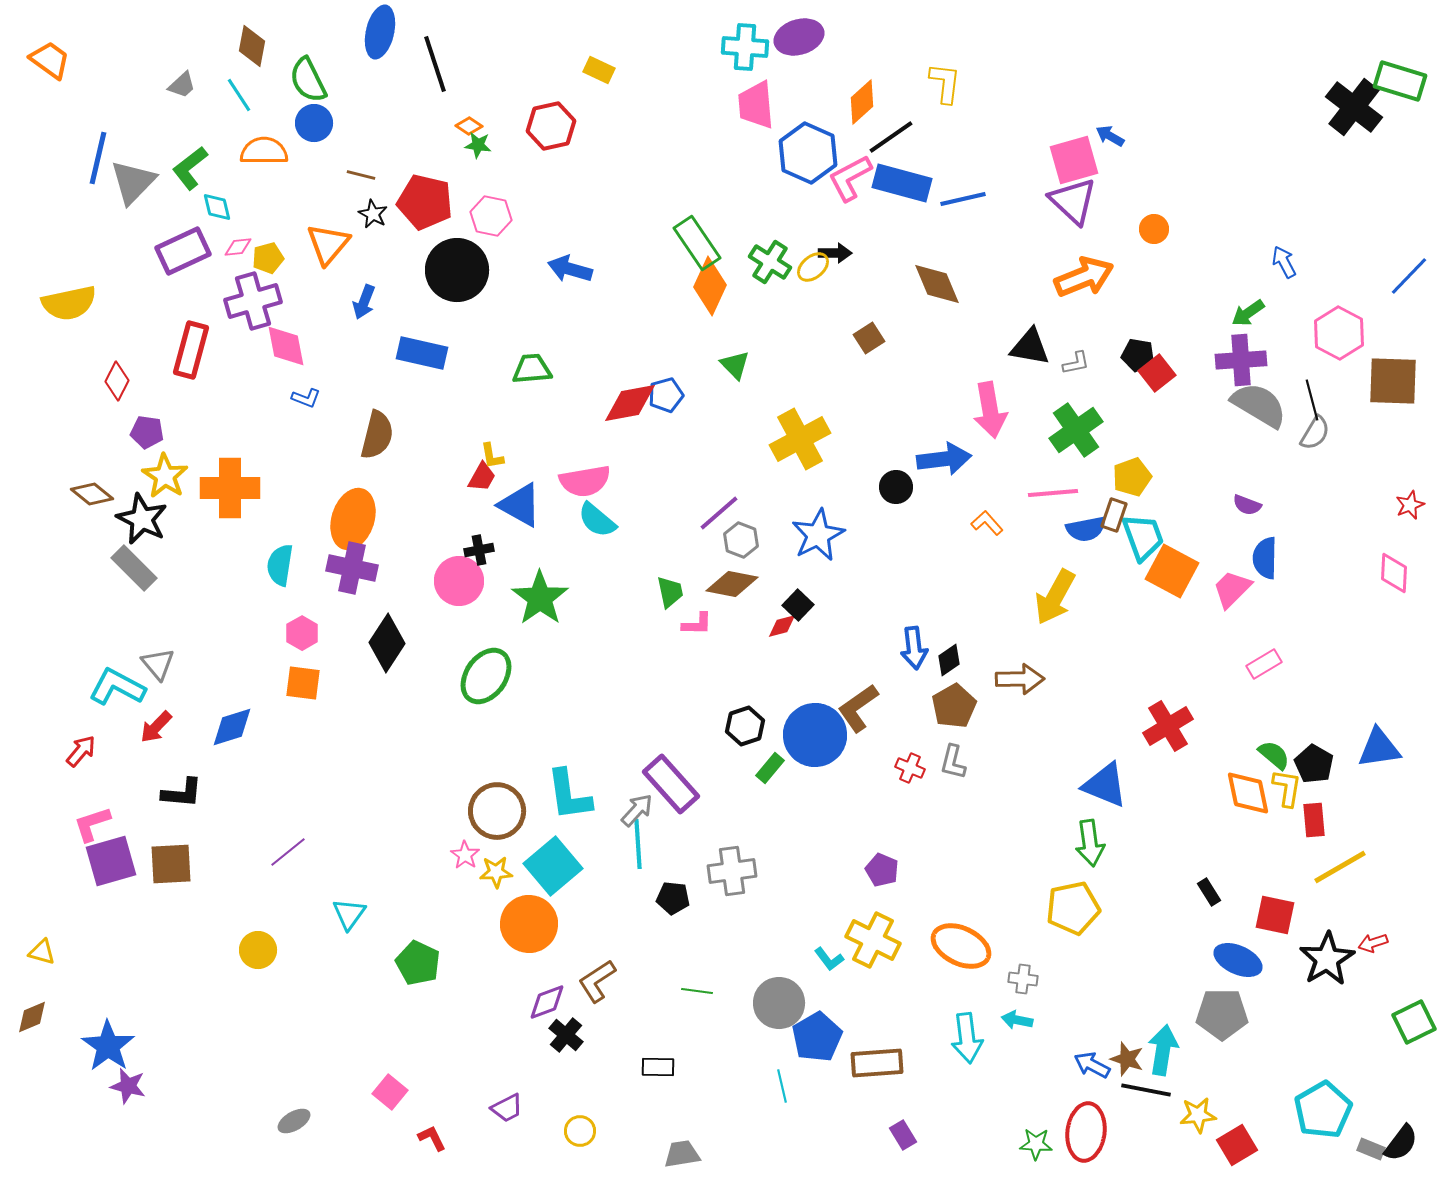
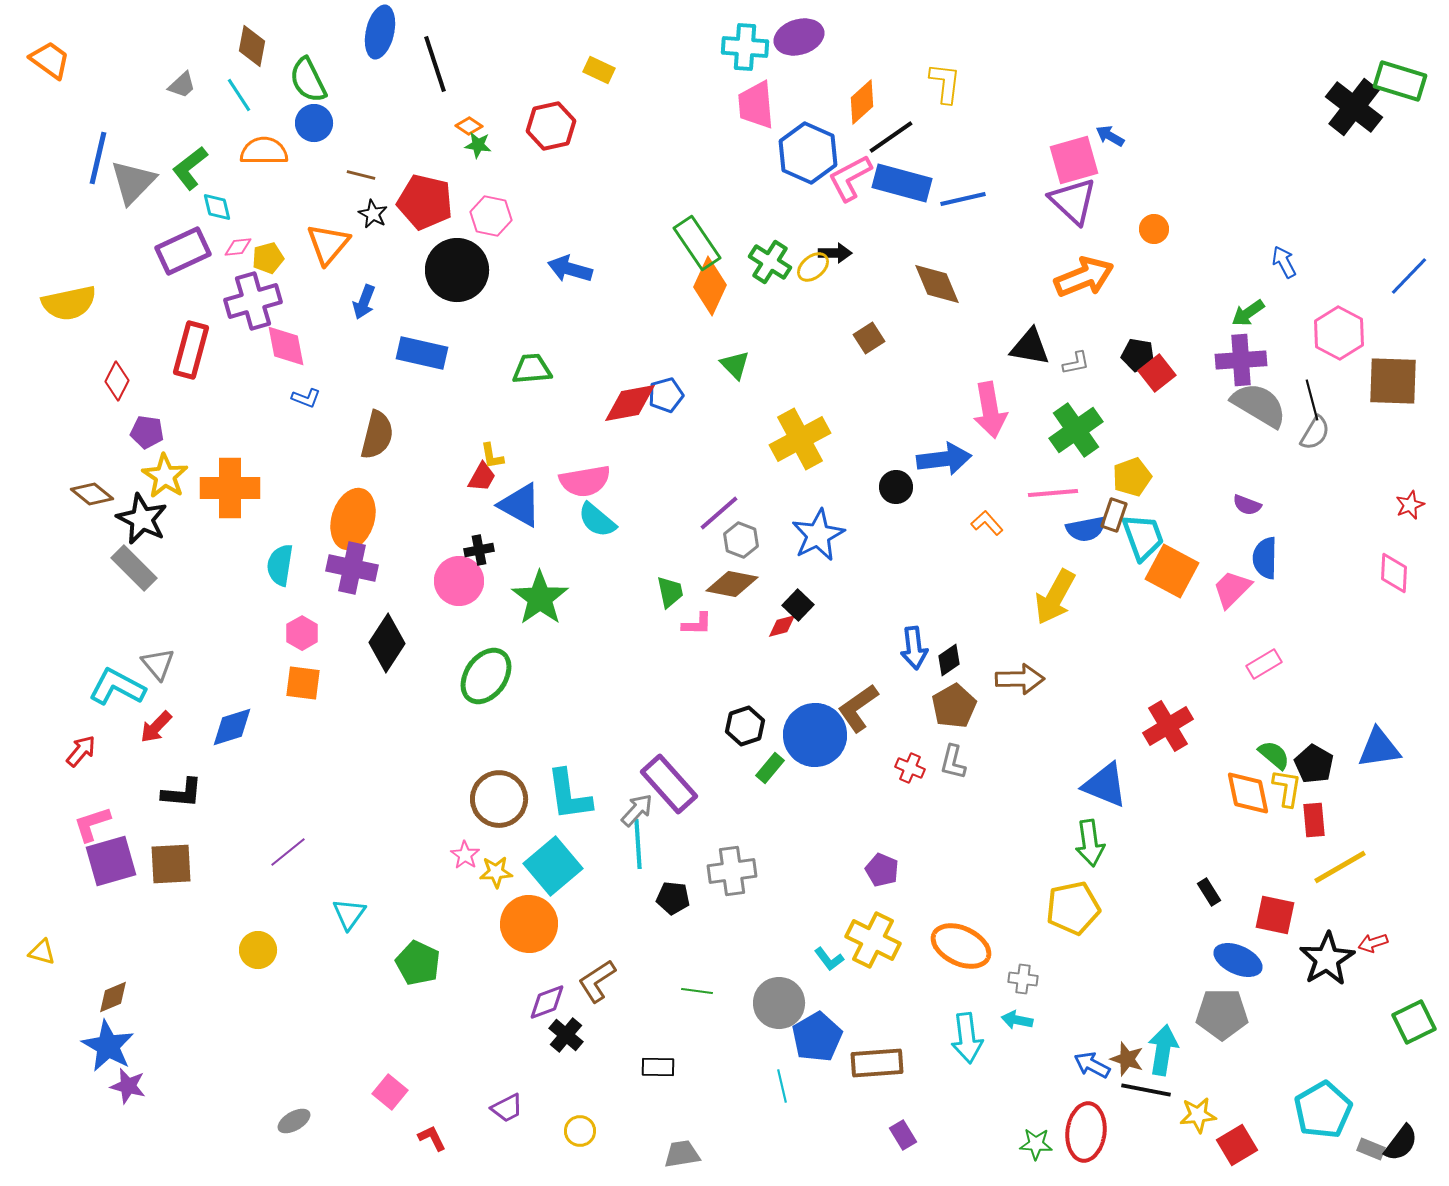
purple rectangle at (671, 784): moved 2 px left
brown circle at (497, 811): moved 2 px right, 12 px up
brown diamond at (32, 1017): moved 81 px right, 20 px up
blue star at (108, 1046): rotated 6 degrees counterclockwise
